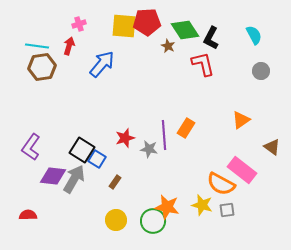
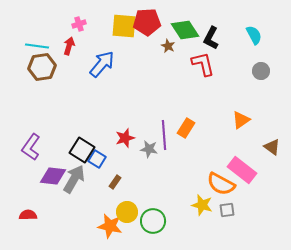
orange star: moved 57 px left, 19 px down
yellow circle: moved 11 px right, 8 px up
